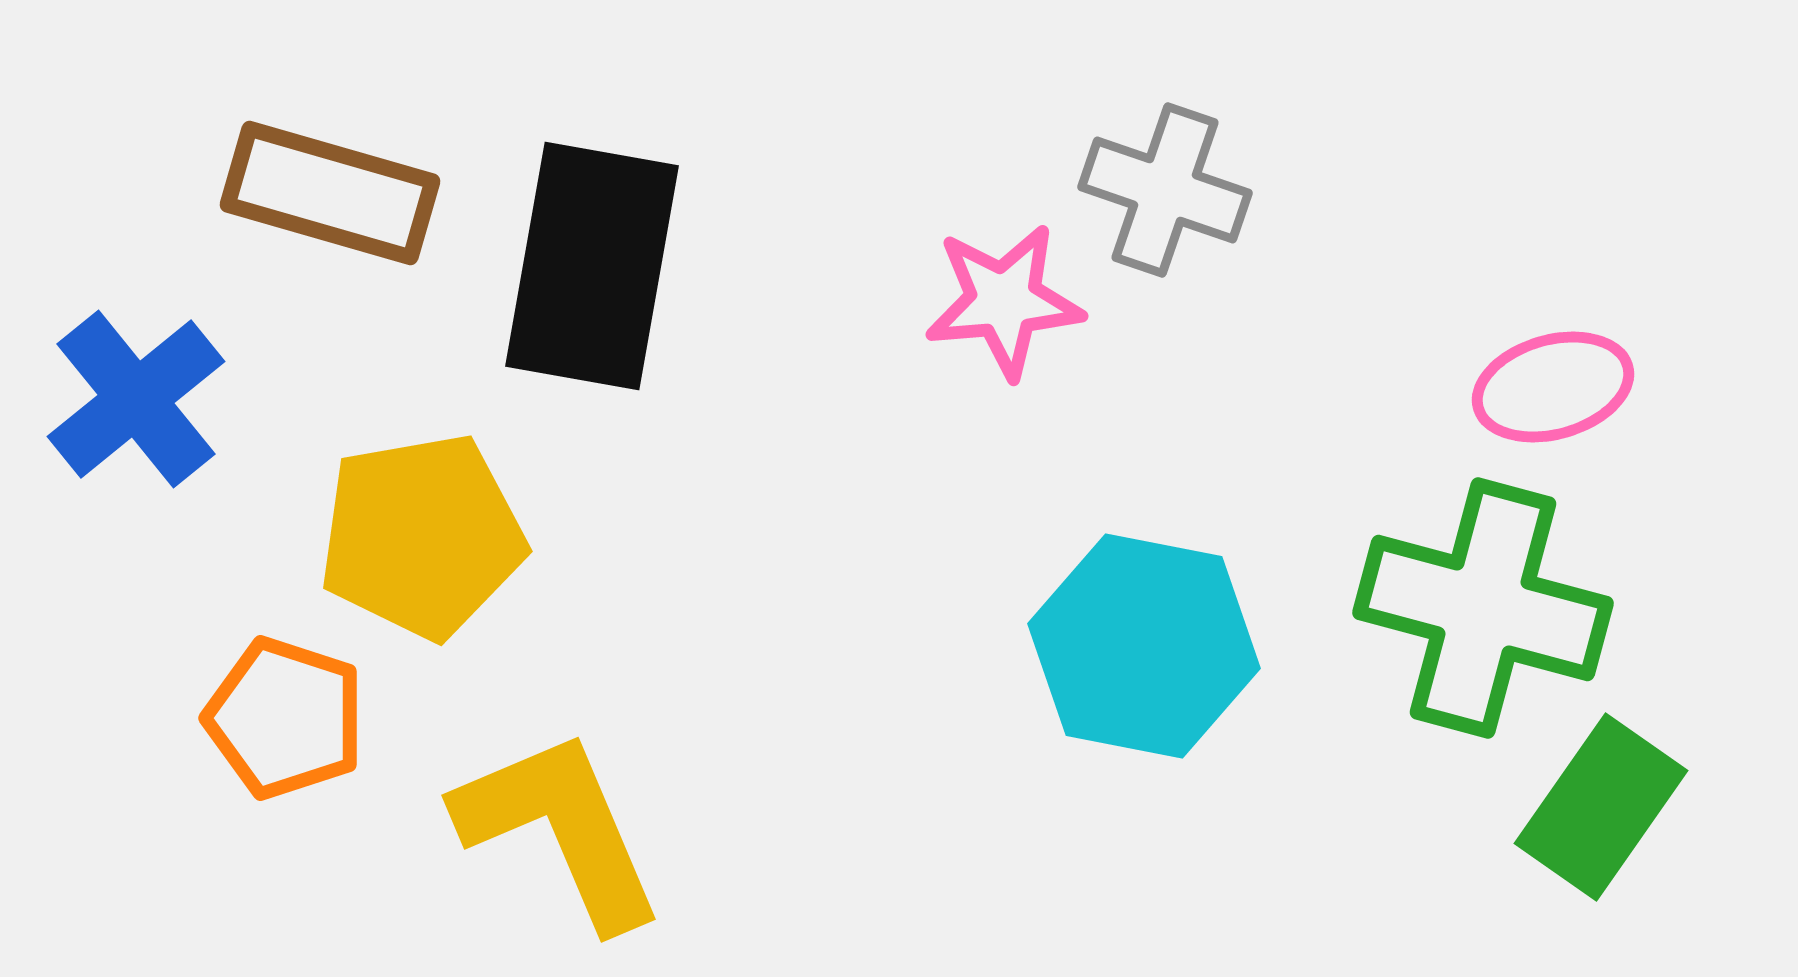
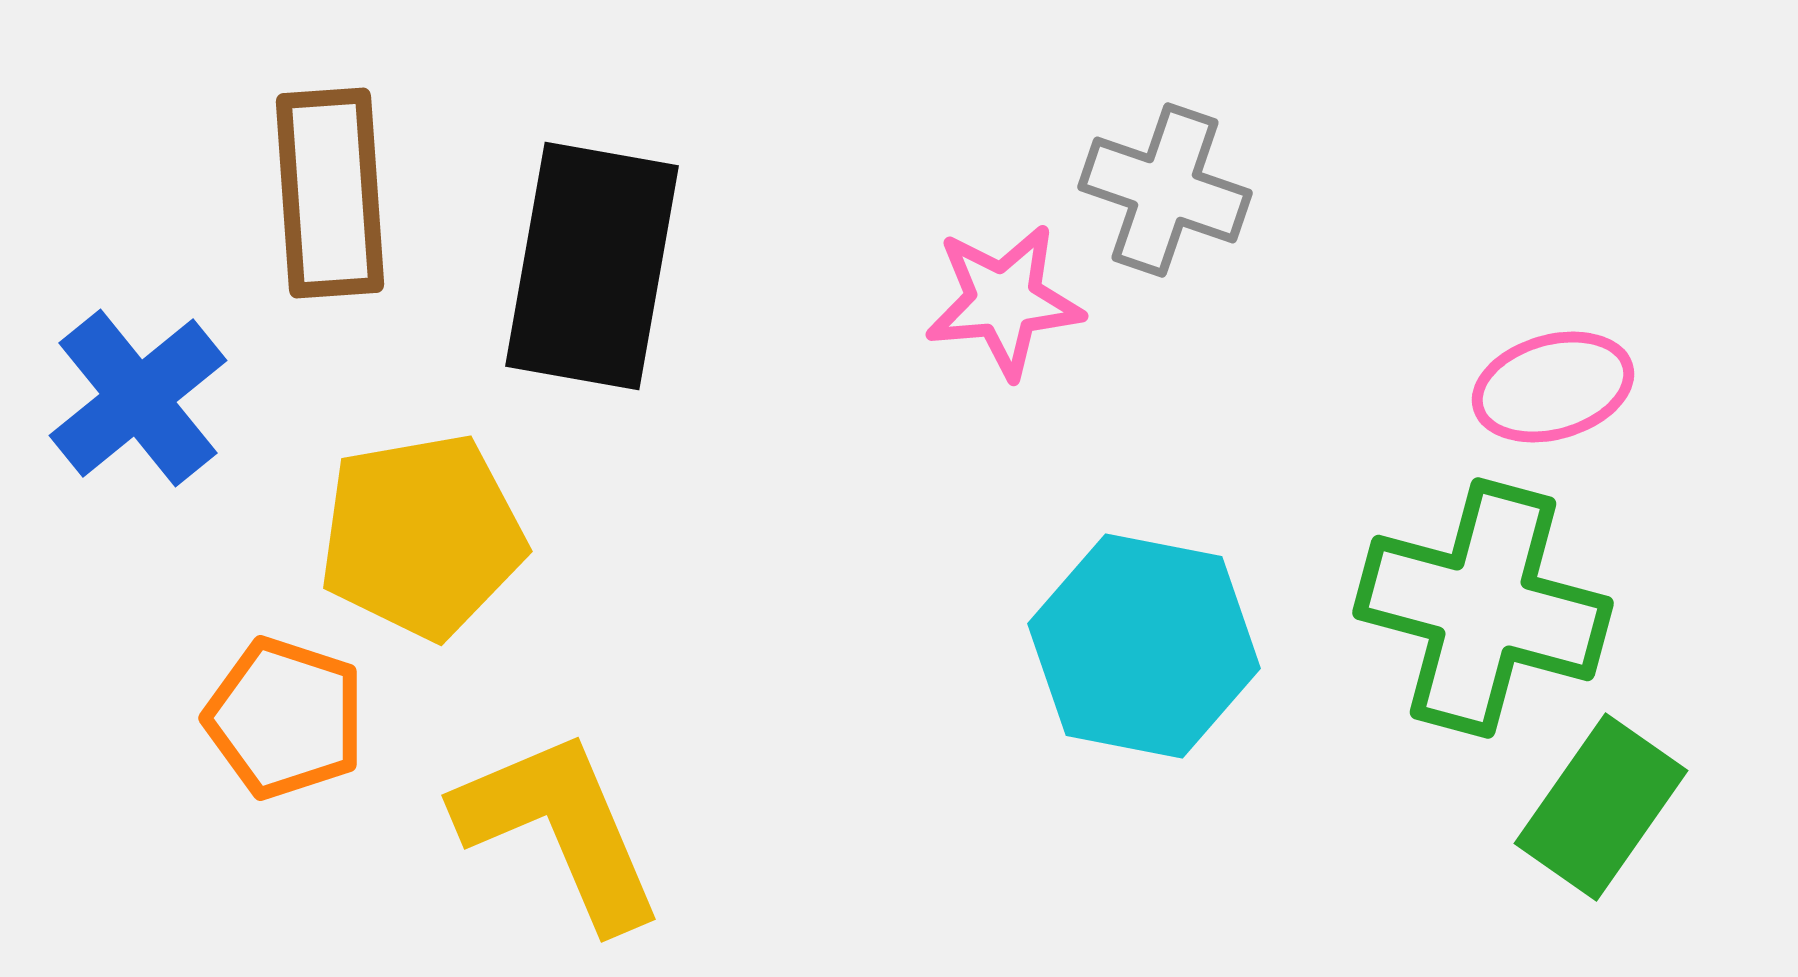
brown rectangle: rotated 70 degrees clockwise
blue cross: moved 2 px right, 1 px up
